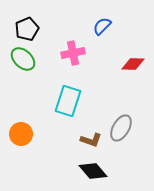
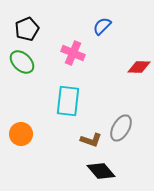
pink cross: rotated 35 degrees clockwise
green ellipse: moved 1 px left, 3 px down
red diamond: moved 6 px right, 3 px down
cyan rectangle: rotated 12 degrees counterclockwise
black diamond: moved 8 px right
